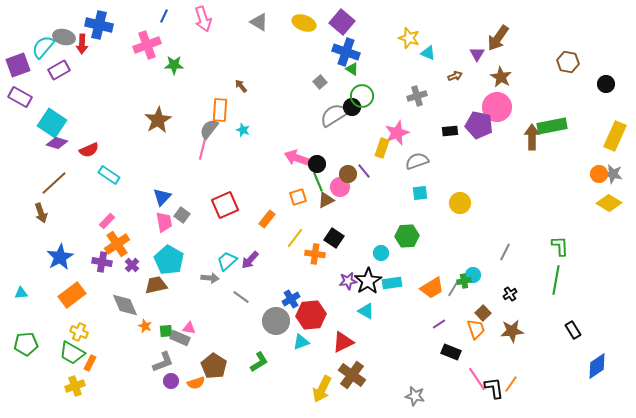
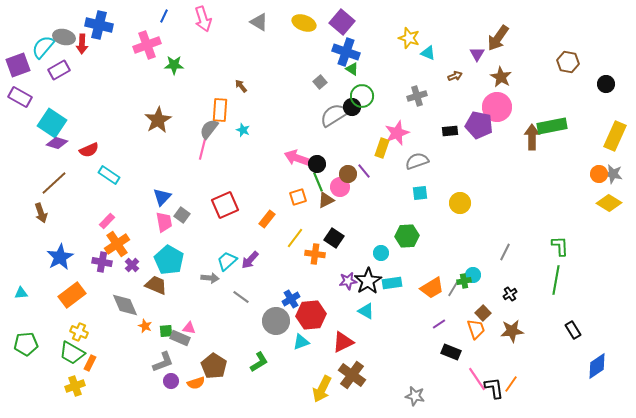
brown trapezoid at (156, 285): rotated 35 degrees clockwise
